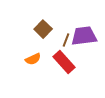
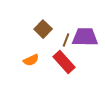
purple trapezoid: moved 1 px right, 1 px down; rotated 8 degrees clockwise
orange semicircle: moved 2 px left, 1 px down
